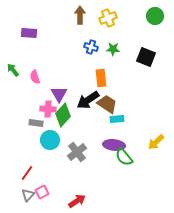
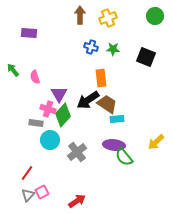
pink cross: rotated 14 degrees clockwise
